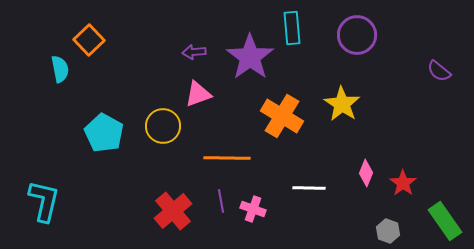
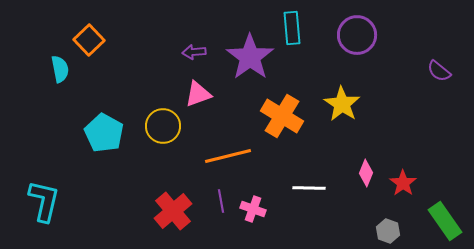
orange line: moved 1 px right, 2 px up; rotated 15 degrees counterclockwise
